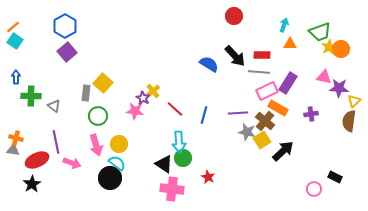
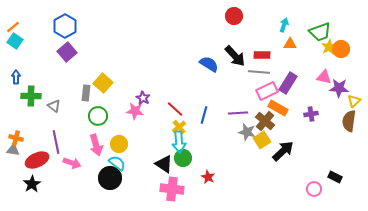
yellow cross at (153, 91): moved 26 px right, 36 px down
